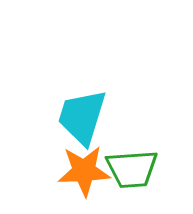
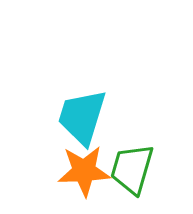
green trapezoid: rotated 110 degrees clockwise
